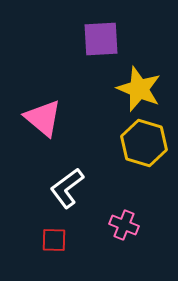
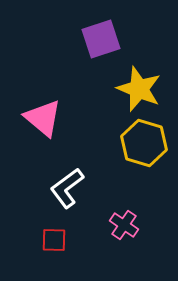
purple square: rotated 15 degrees counterclockwise
pink cross: rotated 12 degrees clockwise
